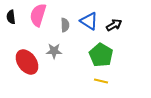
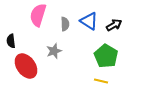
black semicircle: moved 24 px down
gray semicircle: moved 1 px up
gray star: rotated 21 degrees counterclockwise
green pentagon: moved 5 px right, 1 px down
red ellipse: moved 1 px left, 4 px down
